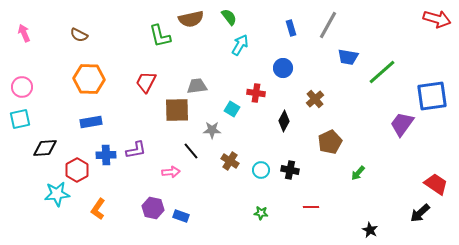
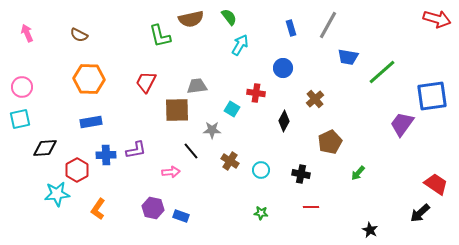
pink arrow at (24, 33): moved 3 px right
black cross at (290, 170): moved 11 px right, 4 px down
